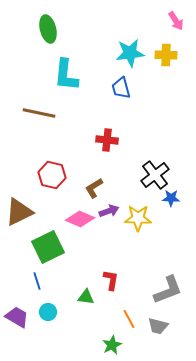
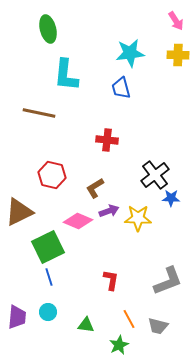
yellow cross: moved 12 px right
brown L-shape: moved 1 px right
pink diamond: moved 2 px left, 2 px down
blue line: moved 12 px right, 4 px up
gray L-shape: moved 9 px up
green triangle: moved 28 px down
purple trapezoid: rotated 65 degrees clockwise
green star: moved 7 px right
